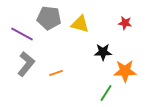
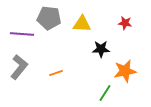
yellow triangle: moved 2 px right; rotated 12 degrees counterclockwise
purple line: rotated 25 degrees counterclockwise
black star: moved 2 px left, 3 px up
gray L-shape: moved 7 px left, 3 px down
orange star: rotated 10 degrees counterclockwise
green line: moved 1 px left
